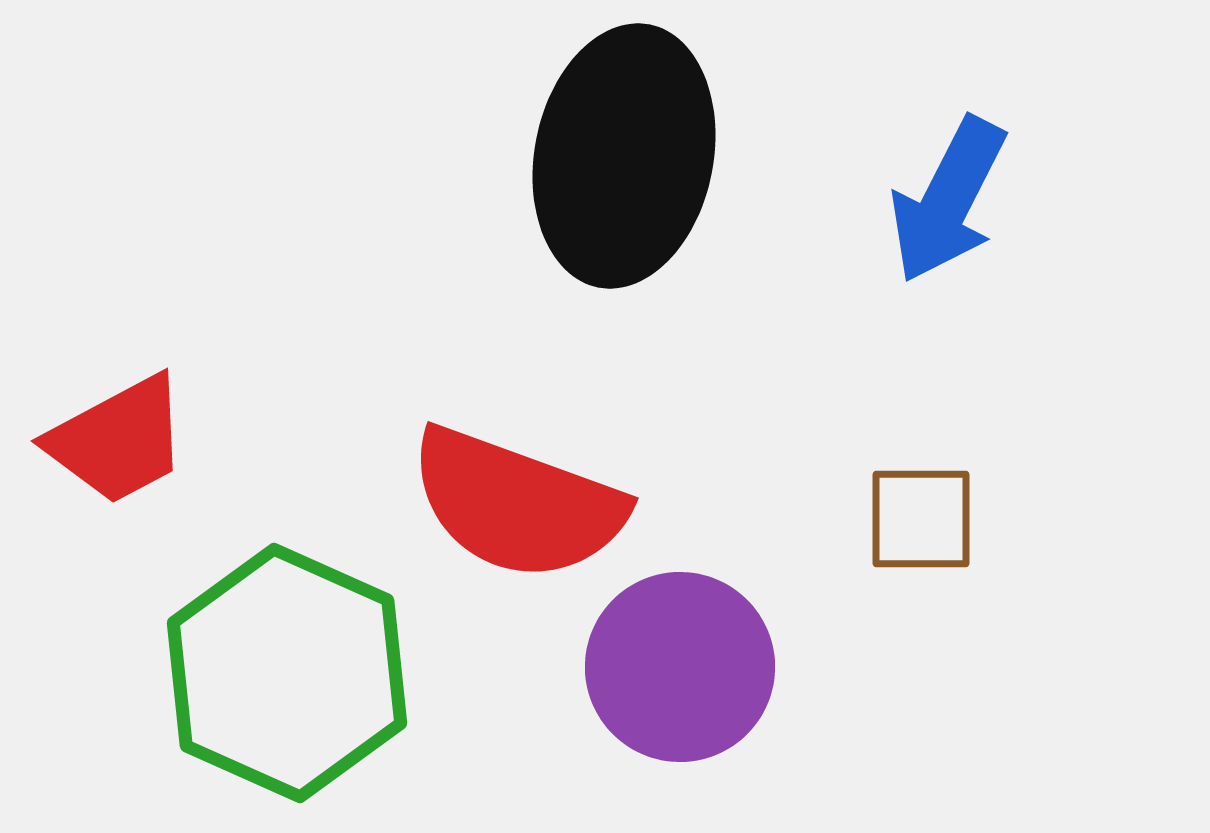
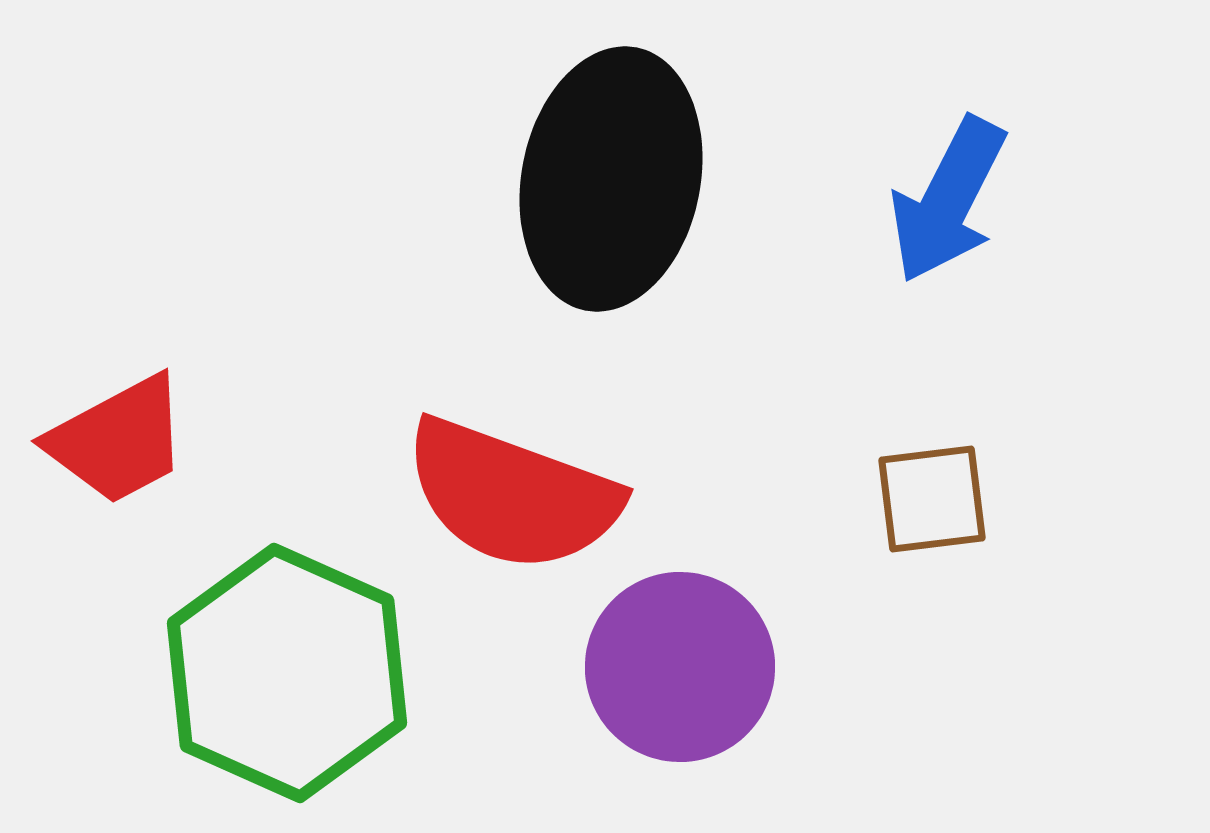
black ellipse: moved 13 px left, 23 px down
red semicircle: moved 5 px left, 9 px up
brown square: moved 11 px right, 20 px up; rotated 7 degrees counterclockwise
